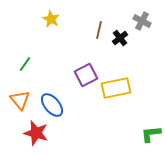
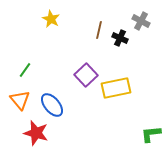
gray cross: moved 1 px left
black cross: rotated 28 degrees counterclockwise
green line: moved 6 px down
purple square: rotated 15 degrees counterclockwise
